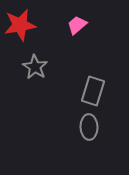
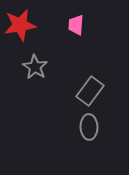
pink trapezoid: moved 1 px left; rotated 45 degrees counterclockwise
gray rectangle: moved 3 px left; rotated 20 degrees clockwise
